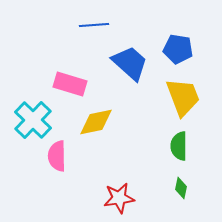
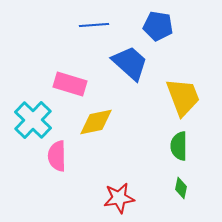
blue pentagon: moved 20 px left, 23 px up
